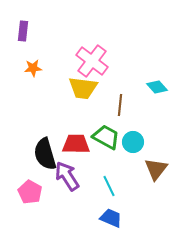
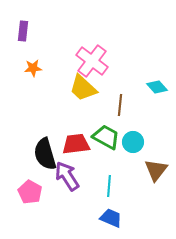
yellow trapezoid: rotated 36 degrees clockwise
red trapezoid: rotated 8 degrees counterclockwise
brown triangle: moved 1 px down
cyan line: rotated 30 degrees clockwise
